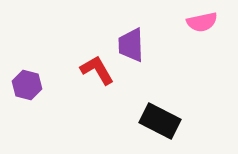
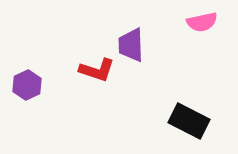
red L-shape: rotated 138 degrees clockwise
purple hexagon: rotated 20 degrees clockwise
black rectangle: moved 29 px right
